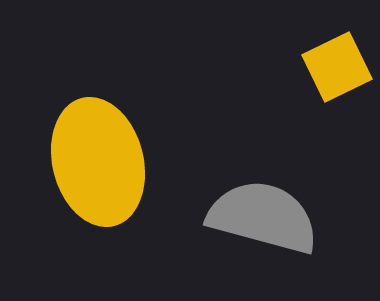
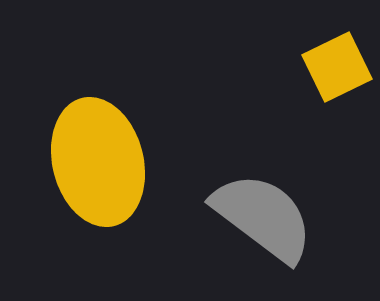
gray semicircle: rotated 22 degrees clockwise
